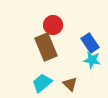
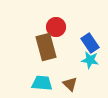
red circle: moved 3 px right, 2 px down
brown rectangle: rotated 8 degrees clockwise
cyan star: moved 2 px left
cyan trapezoid: rotated 45 degrees clockwise
